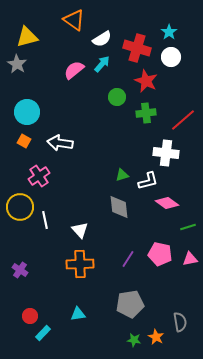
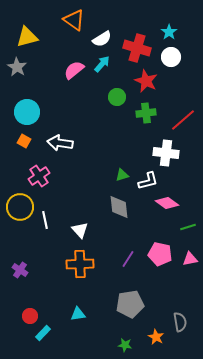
gray star: moved 3 px down
green star: moved 9 px left, 5 px down
